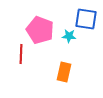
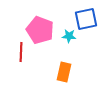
blue square: rotated 20 degrees counterclockwise
red line: moved 2 px up
